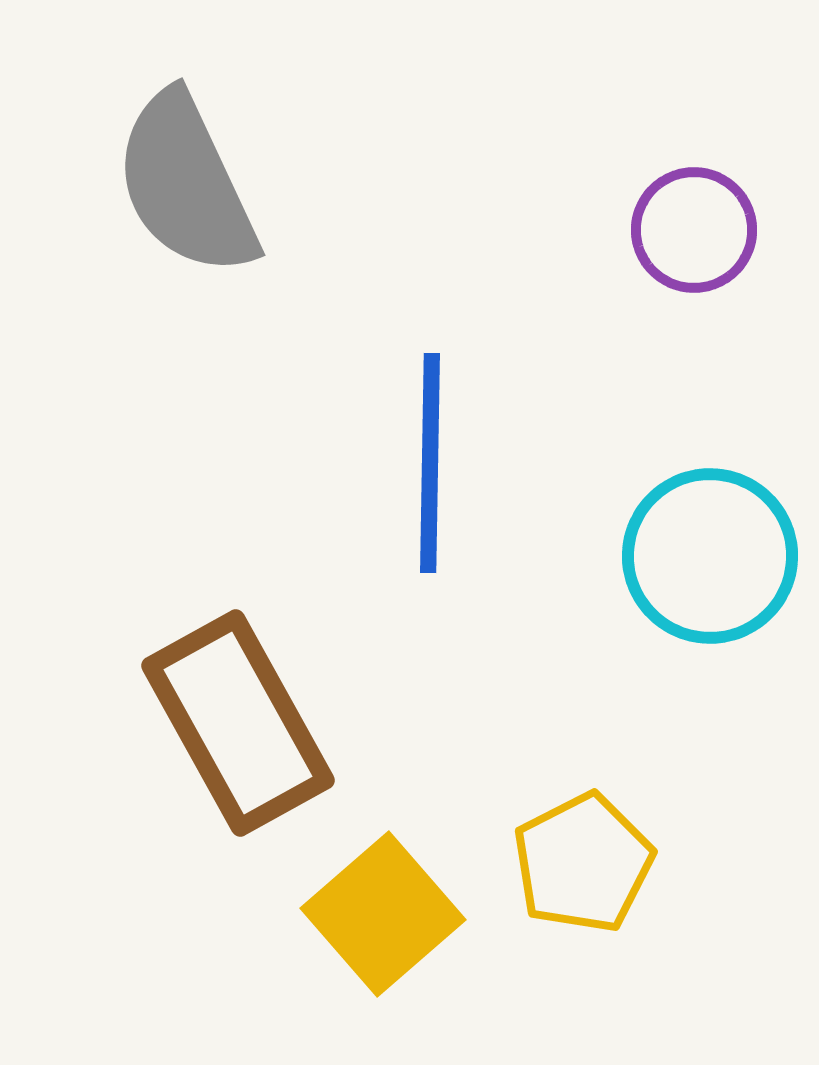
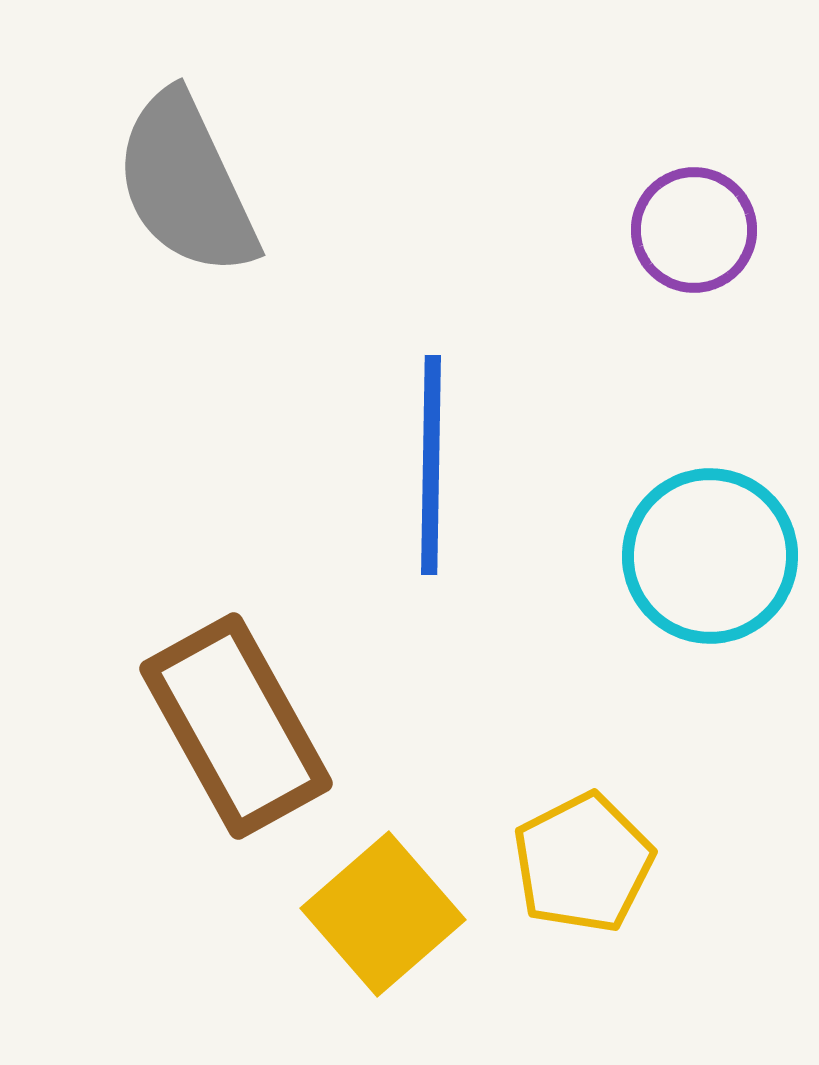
blue line: moved 1 px right, 2 px down
brown rectangle: moved 2 px left, 3 px down
